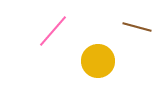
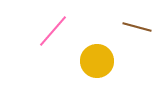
yellow circle: moved 1 px left
